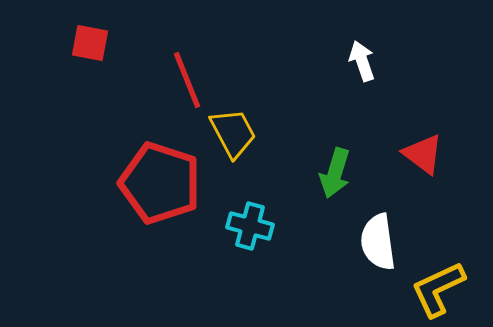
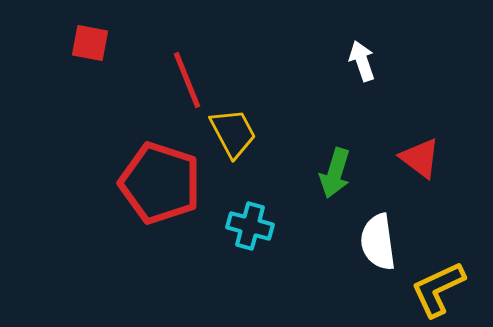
red triangle: moved 3 px left, 4 px down
